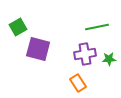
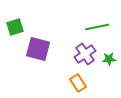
green square: moved 3 px left; rotated 12 degrees clockwise
purple cross: rotated 25 degrees counterclockwise
